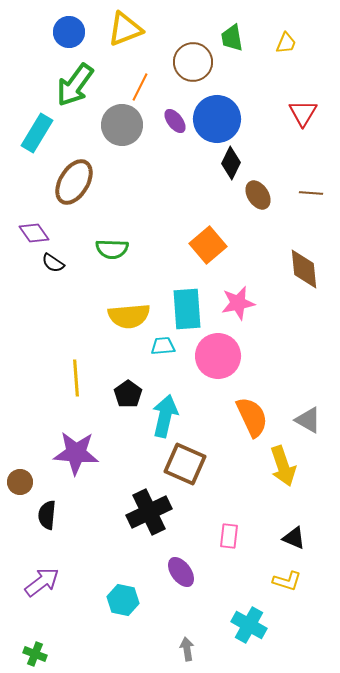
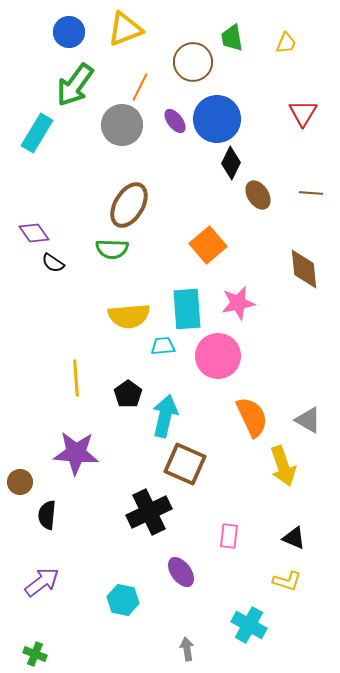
brown ellipse at (74, 182): moved 55 px right, 23 px down
